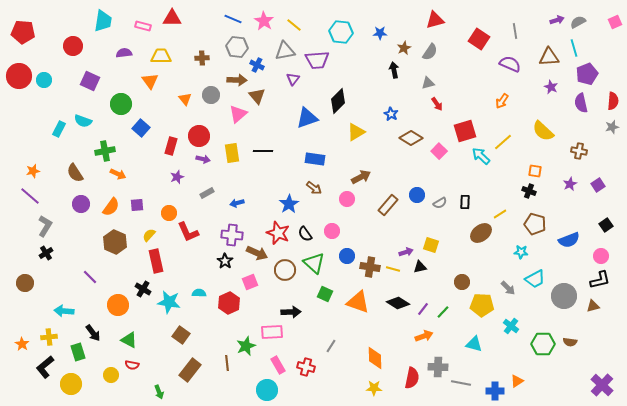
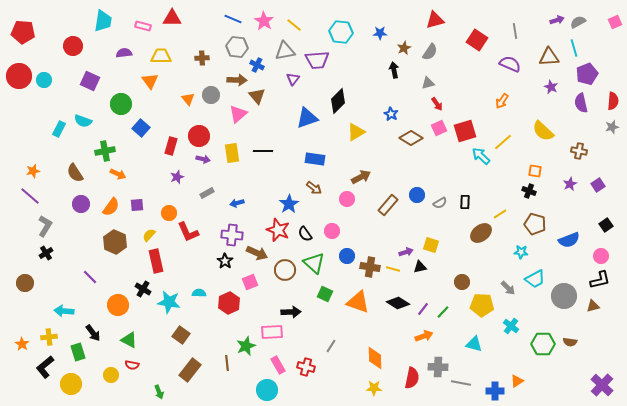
red square at (479, 39): moved 2 px left, 1 px down
orange triangle at (185, 99): moved 3 px right
pink square at (439, 151): moved 23 px up; rotated 21 degrees clockwise
red star at (278, 233): moved 3 px up
